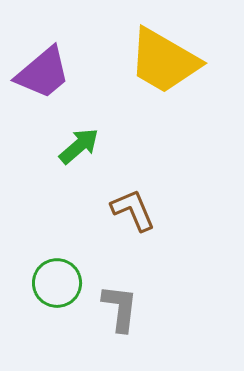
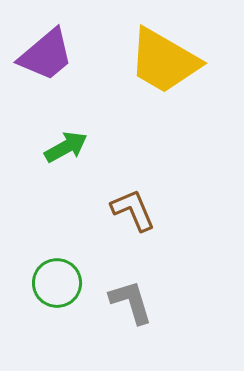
purple trapezoid: moved 3 px right, 18 px up
green arrow: moved 13 px left, 1 px down; rotated 12 degrees clockwise
gray L-shape: moved 11 px right, 6 px up; rotated 24 degrees counterclockwise
